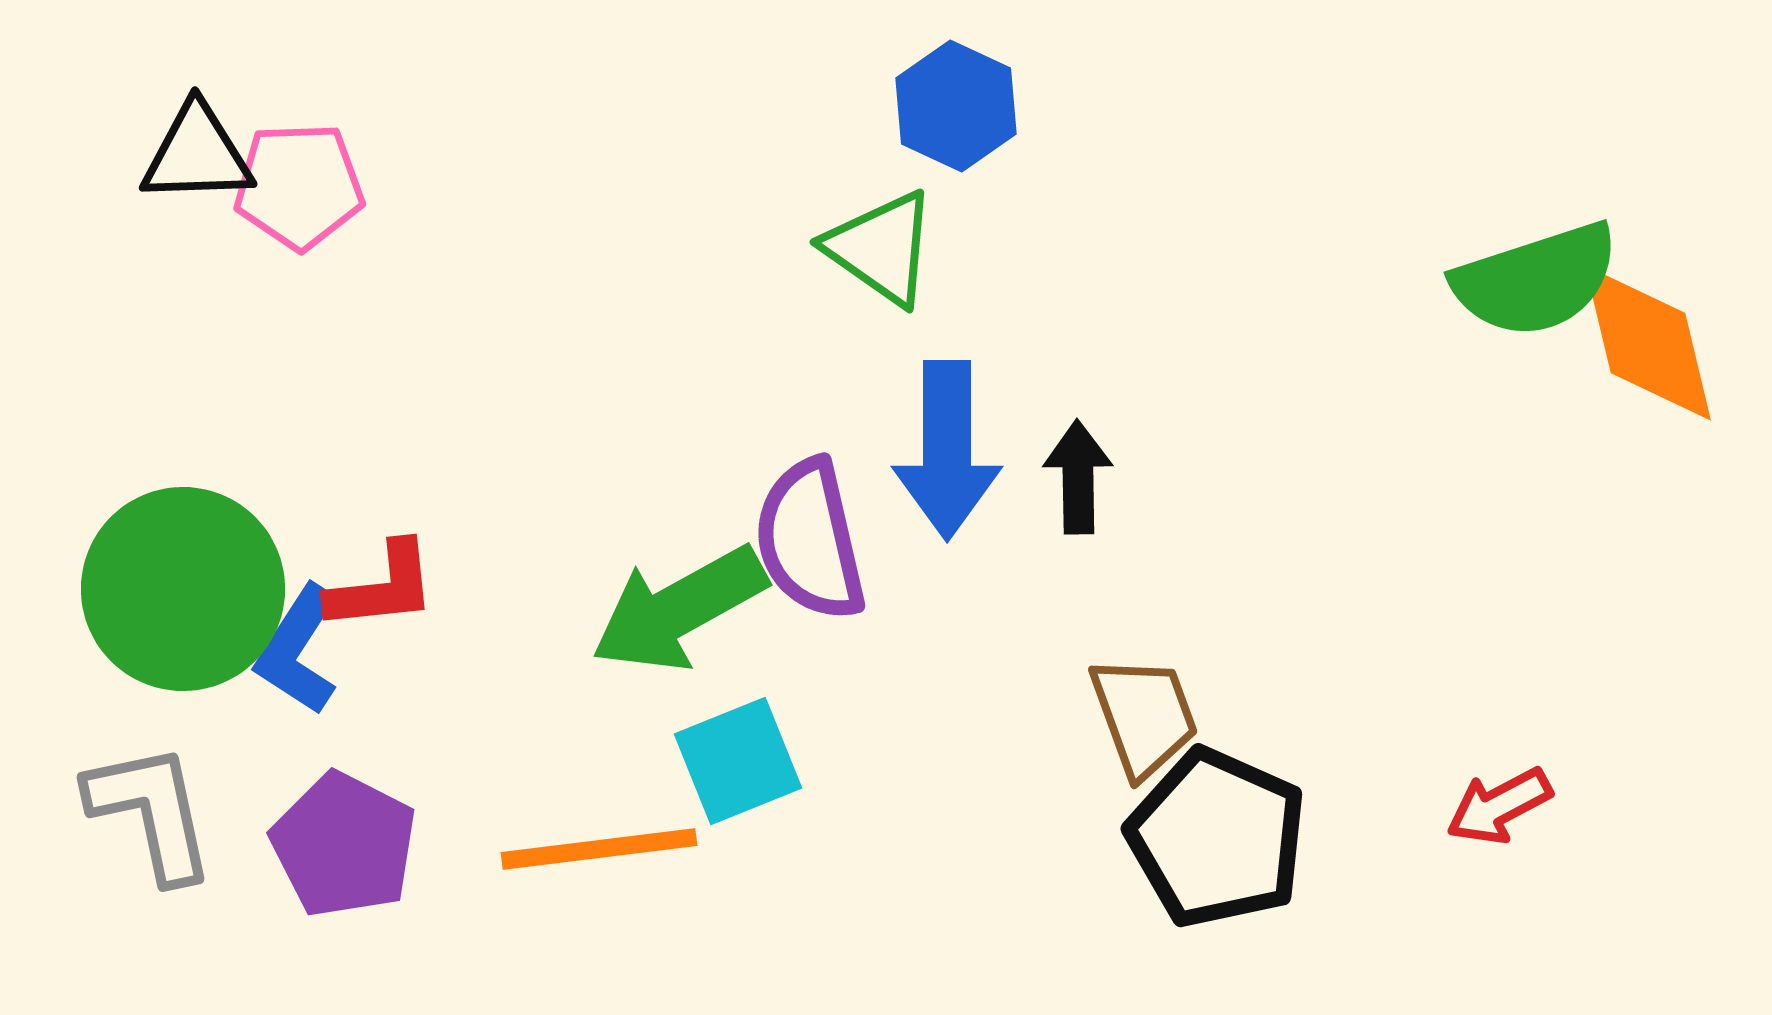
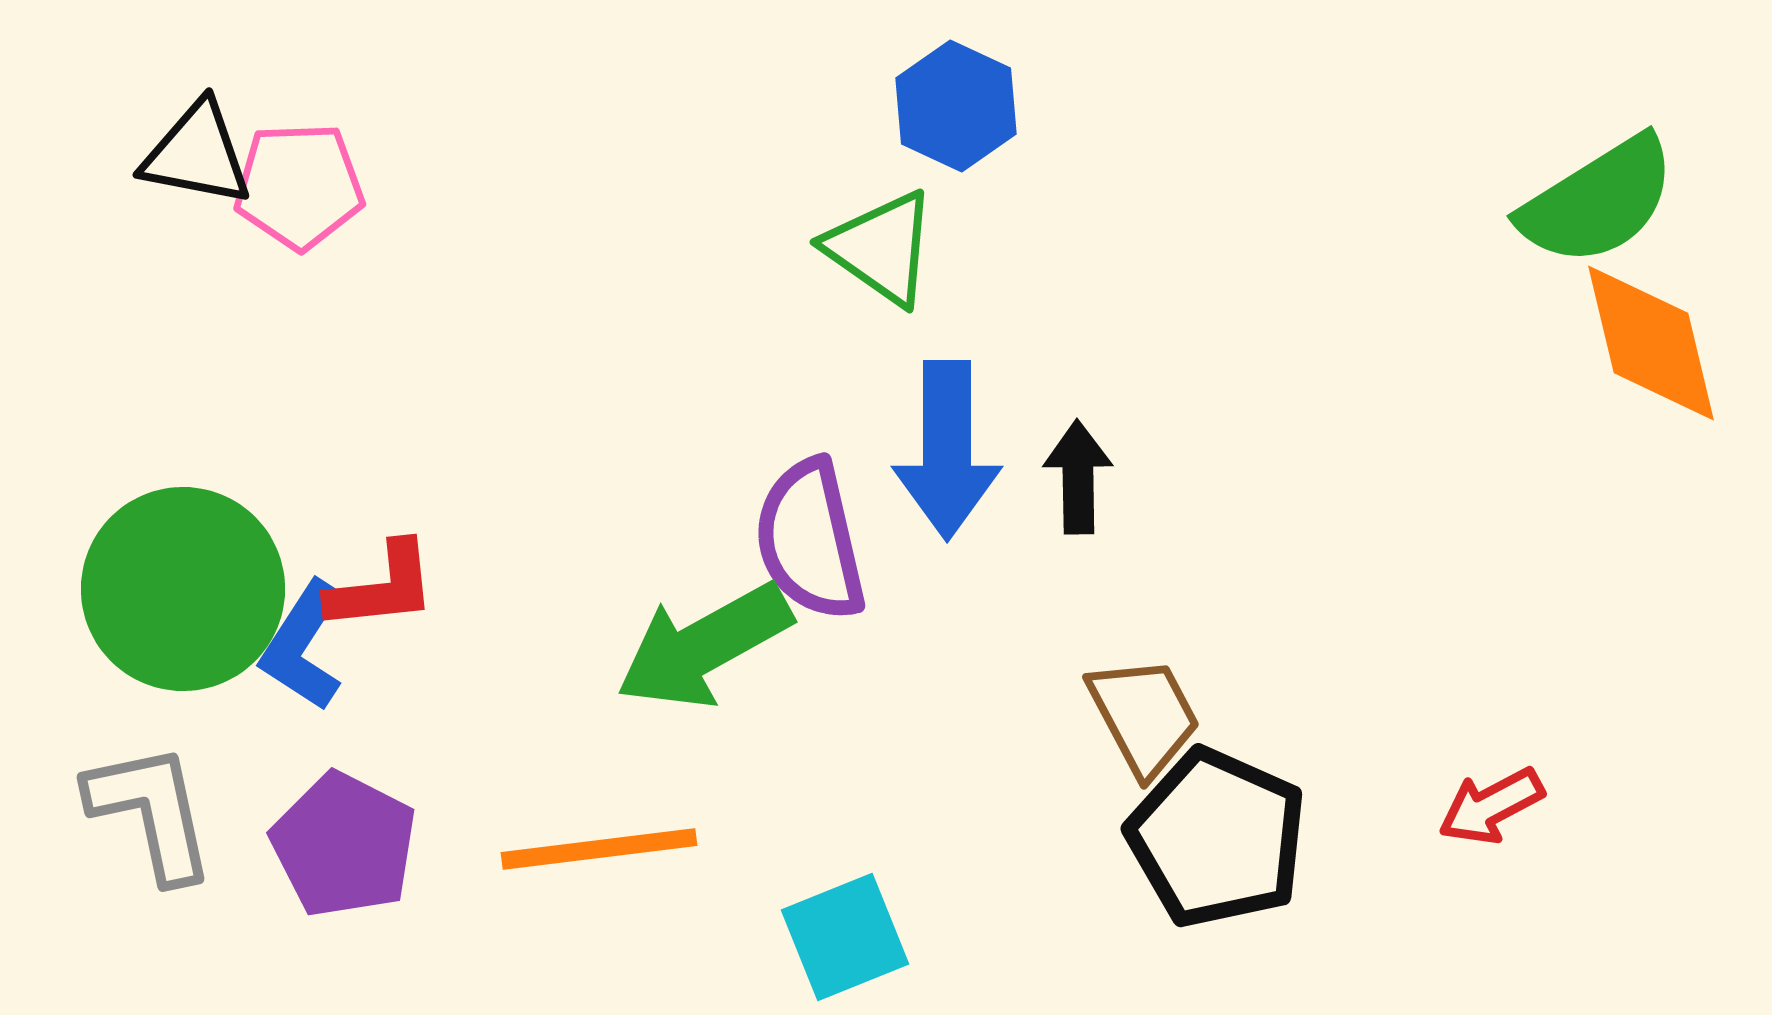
black triangle: rotated 13 degrees clockwise
green semicircle: moved 62 px right, 79 px up; rotated 14 degrees counterclockwise
orange diamond: moved 3 px right
green arrow: moved 25 px right, 37 px down
blue L-shape: moved 5 px right, 4 px up
brown trapezoid: rotated 8 degrees counterclockwise
cyan square: moved 107 px right, 176 px down
red arrow: moved 8 px left
